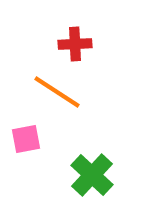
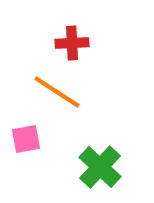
red cross: moved 3 px left, 1 px up
green cross: moved 8 px right, 8 px up
